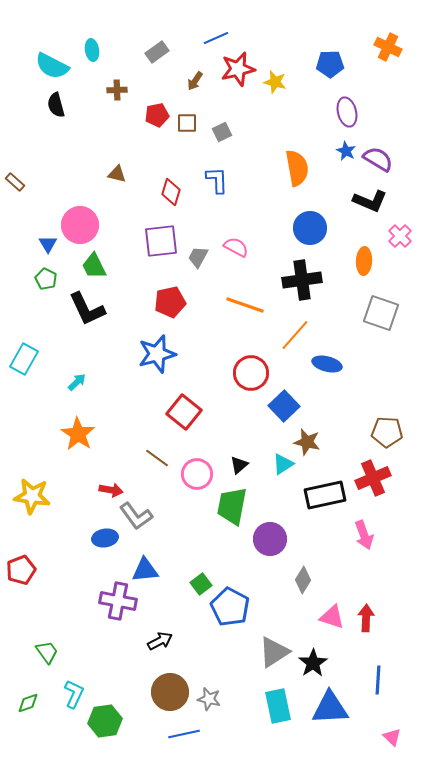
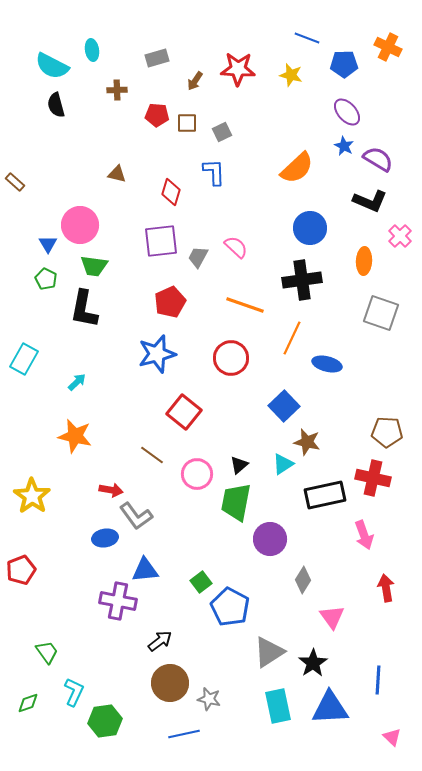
blue line at (216, 38): moved 91 px right; rotated 45 degrees clockwise
gray rectangle at (157, 52): moved 6 px down; rotated 20 degrees clockwise
blue pentagon at (330, 64): moved 14 px right
red star at (238, 69): rotated 16 degrees clockwise
yellow star at (275, 82): moved 16 px right, 7 px up
purple ellipse at (347, 112): rotated 28 degrees counterclockwise
red pentagon at (157, 115): rotated 15 degrees clockwise
blue star at (346, 151): moved 2 px left, 5 px up
orange semicircle at (297, 168): rotated 57 degrees clockwise
blue L-shape at (217, 180): moved 3 px left, 8 px up
pink semicircle at (236, 247): rotated 15 degrees clockwise
green trapezoid at (94, 266): rotated 56 degrees counterclockwise
red pentagon at (170, 302): rotated 12 degrees counterclockwise
black L-shape at (87, 309): moved 3 px left; rotated 36 degrees clockwise
orange line at (295, 335): moved 3 px left, 3 px down; rotated 16 degrees counterclockwise
red circle at (251, 373): moved 20 px left, 15 px up
orange star at (78, 434): moved 3 px left, 2 px down; rotated 20 degrees counterclockwise
brown line at (157, 458): moved 5 px left, 3 px up
red cross at (373, 478): rotated 36 degrees clockwise
yellow star at (32, 496): rotated 27 degrees clockwise
green trapezoid at (232, 506): moved 4 px right, 4 px up
green square at (201, 584): moved 2 px up
pink triangle at (332, 617): rotated 36 degrees clockwise
red arrow at (366, 618): moved 20 px right, 30 px up; rotated 12 degrees counterclockwise
black arrow at (160, 641): rotated 10 degrees counterclockwise
gray triangle at (274, 652): moved 5 px left
brown circle at (170, 692): moved 9 px up
cyan L-shape at (74, 694): moved 2 px up
